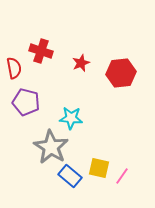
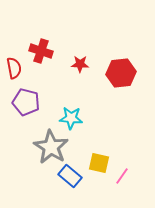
red star: moved 1 px left, 1 px down; rotated 24 degrees clockwise
yellow square: moved 5 px up
